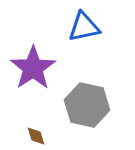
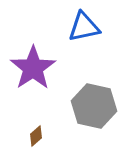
gray hexagon: moved 7 px right, 1 px down
brown diamond: rotated 65 degrees clockwise
